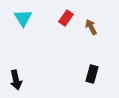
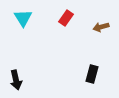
brown arrow: moved 10 px right; rotated 77 degrees counterclockwise
